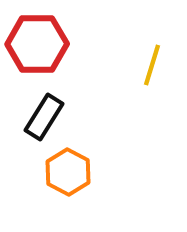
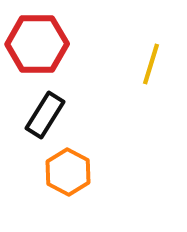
yellow line: moved 1 px left, 1 px up
black rectangle: moved 1 px right, 2 px up
